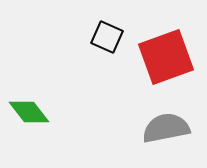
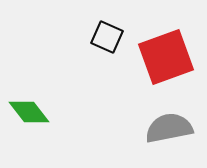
gray semicircle: moved 3 px right
